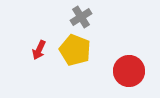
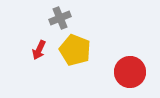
gray cross: moved 21 px left, 1 px down; rotated 10 degrees clockwise
red circle: moved 1 px right, 1 px down
